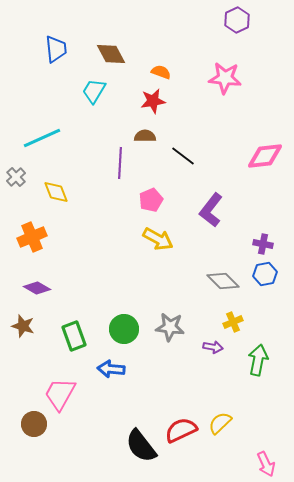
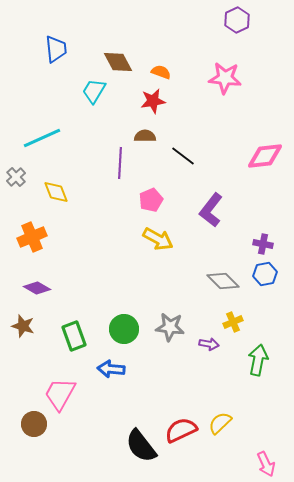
brown diamond: moved 7 px right, 8 px down
purple arrow: moved 4 px left, 3 px up
